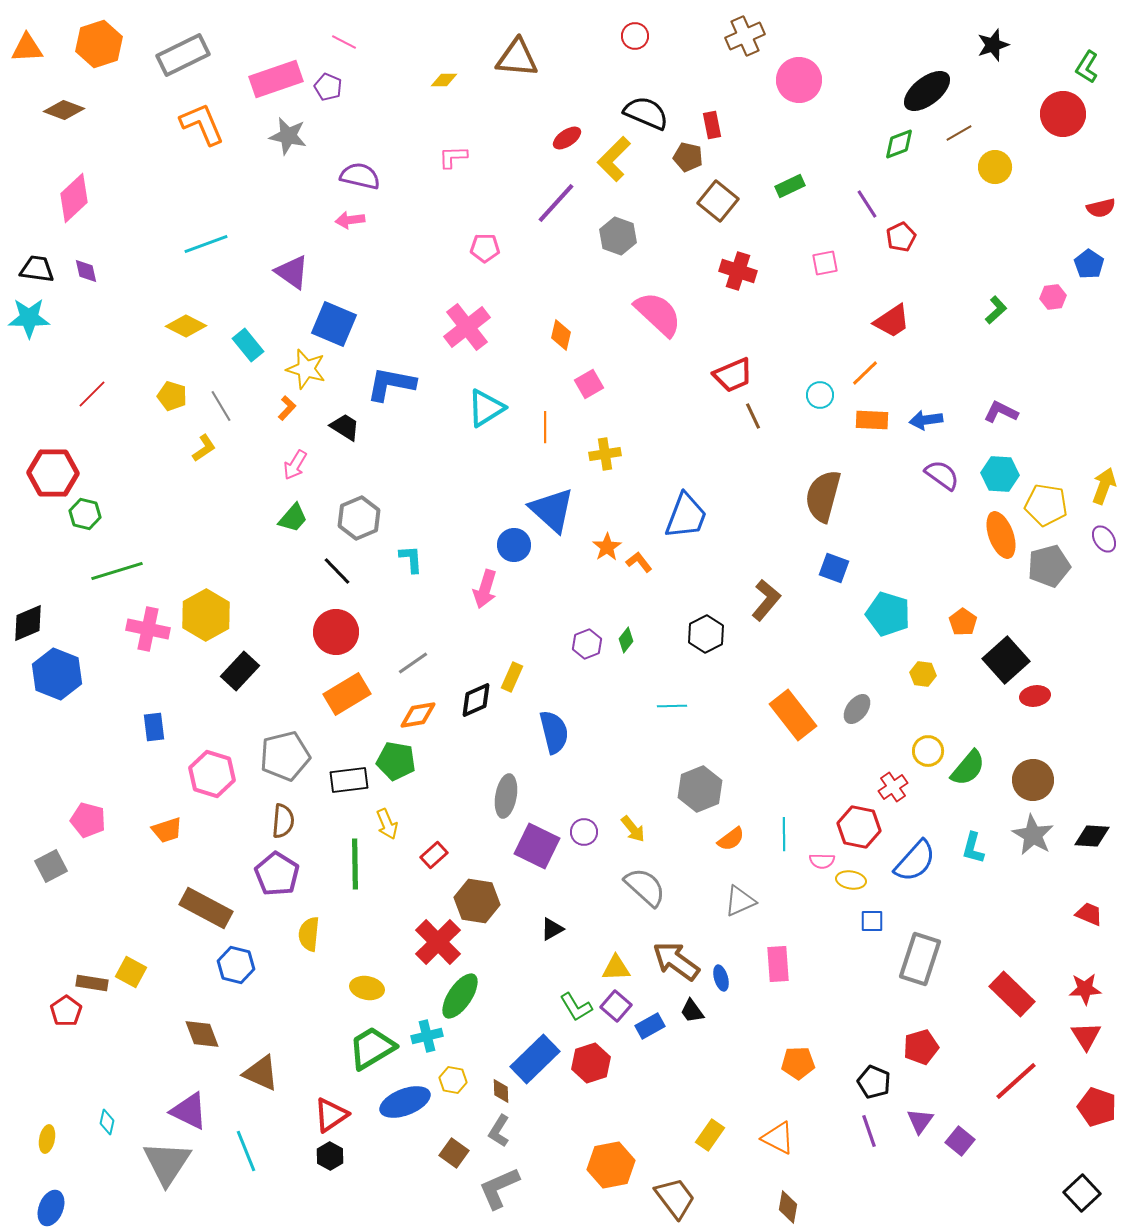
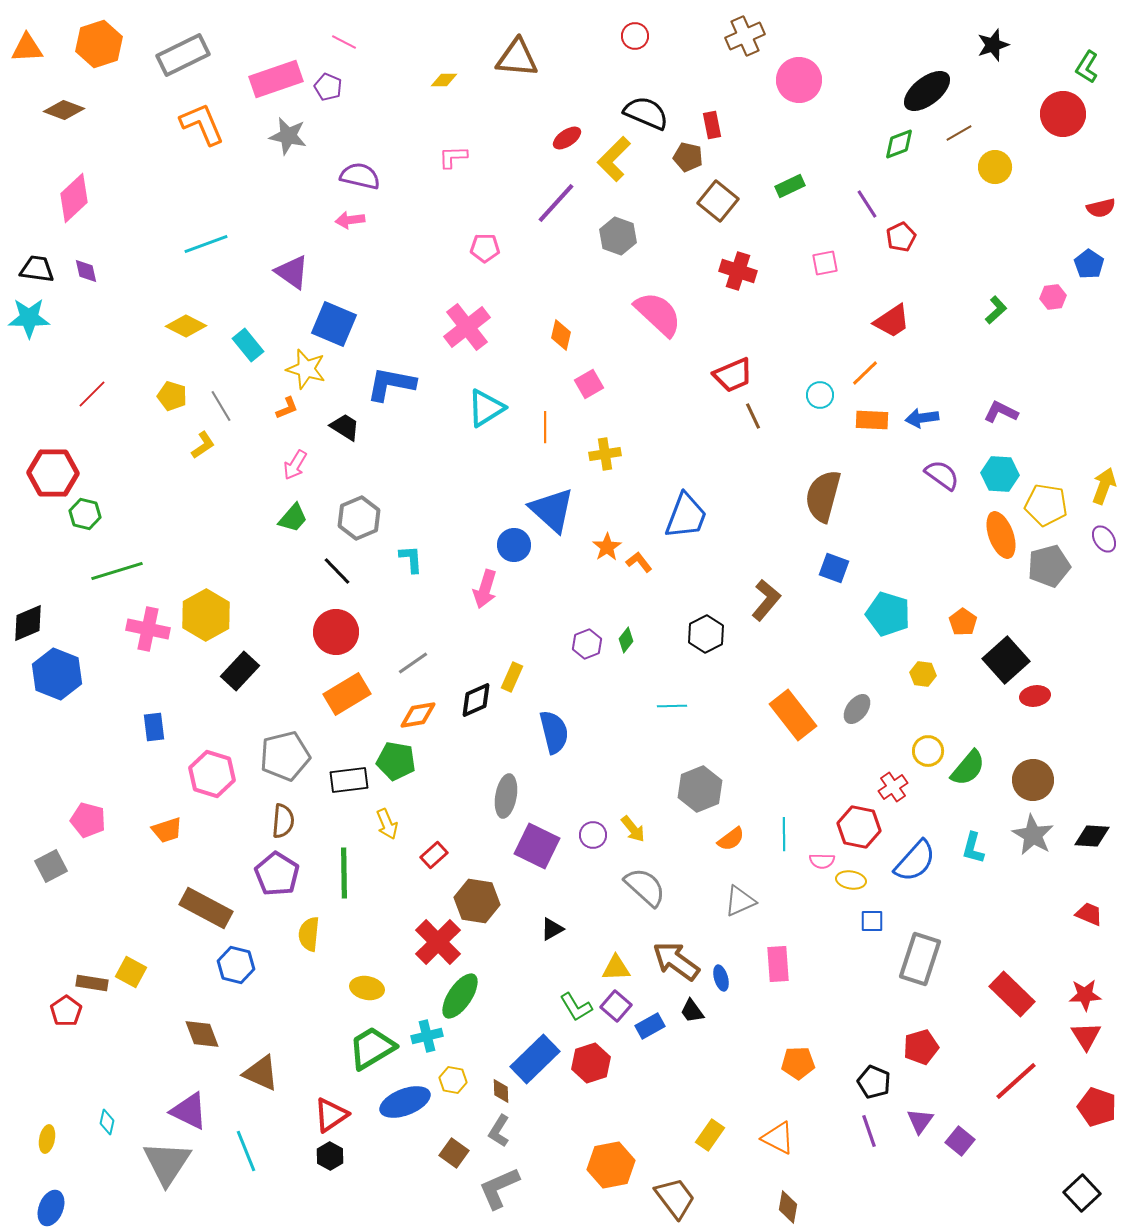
orange L-shape at (287, 408): rotated 25 degrees clockwise
blue arrow at (926, 420): moved 4 px left, 2 px up
yellow L-shape at (204, 448): moved 1 px left, 3 px up
purple circle at (584, 832): moved 9 px right, 3 px down
green line at (355, 864): moved 11 px left, 9 px down
red star at (1085, 989): moved 6 px down
